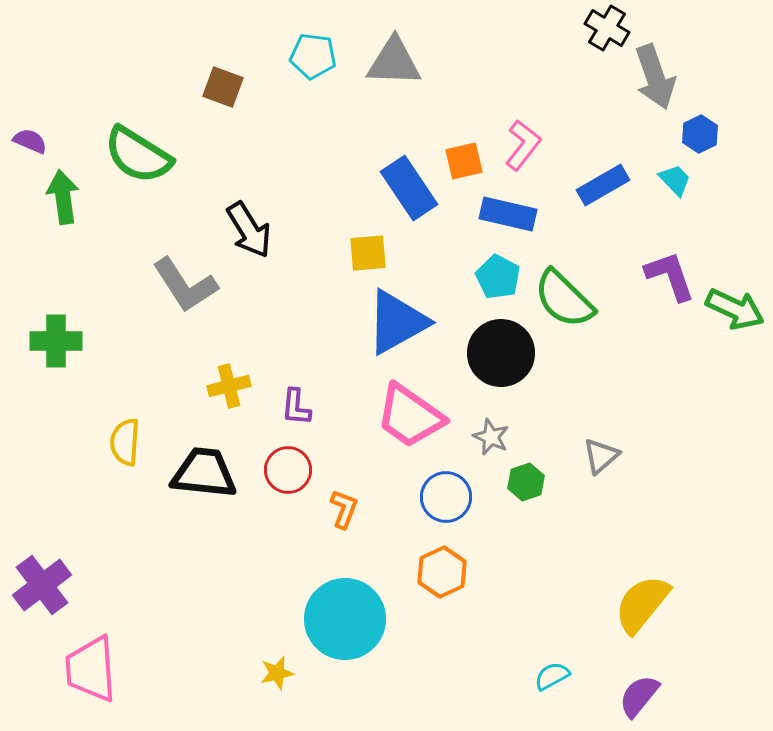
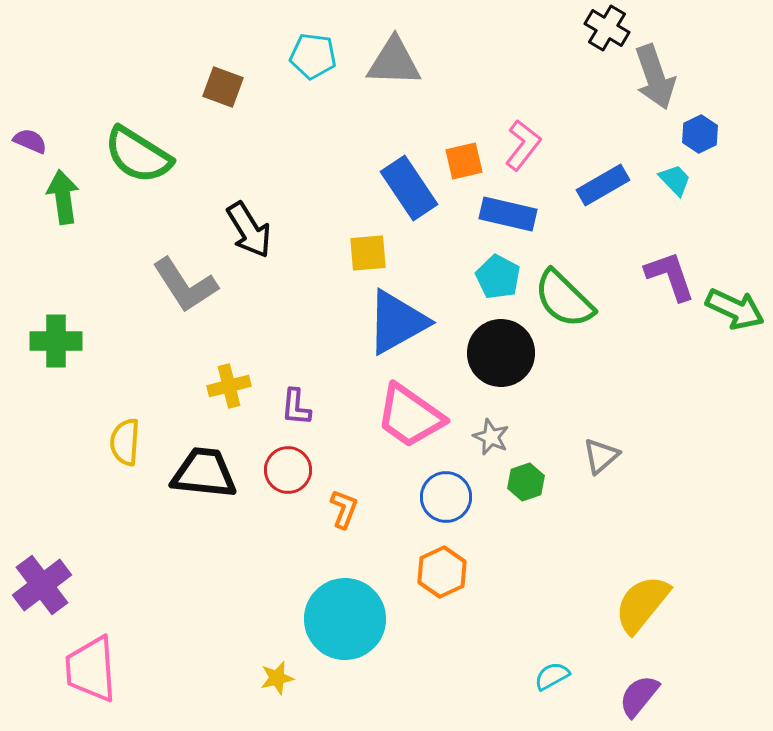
yellow star at (277, 673): moved 5 px down
